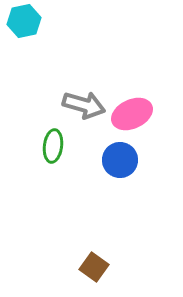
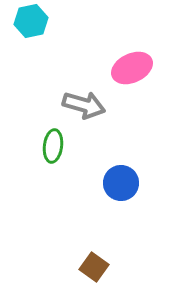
cyan hexagon: moved 7 px right
pink ellipse: moved 46 px up
blue circle: moved 1 px right, 23 px down
